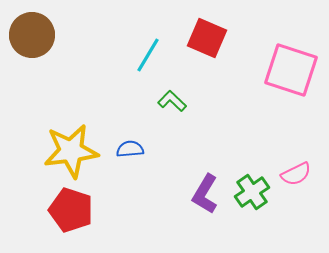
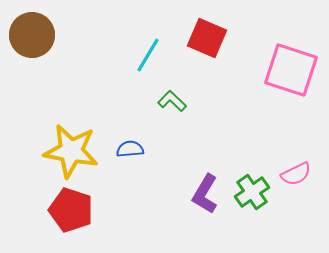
yellow star: rotated 18 degrees clockwise
